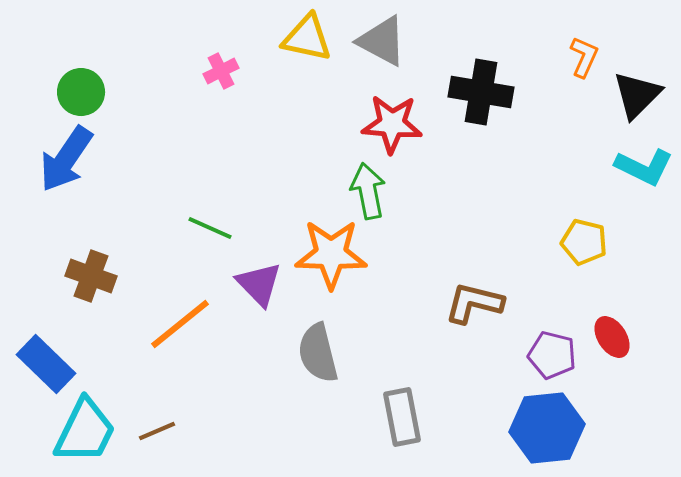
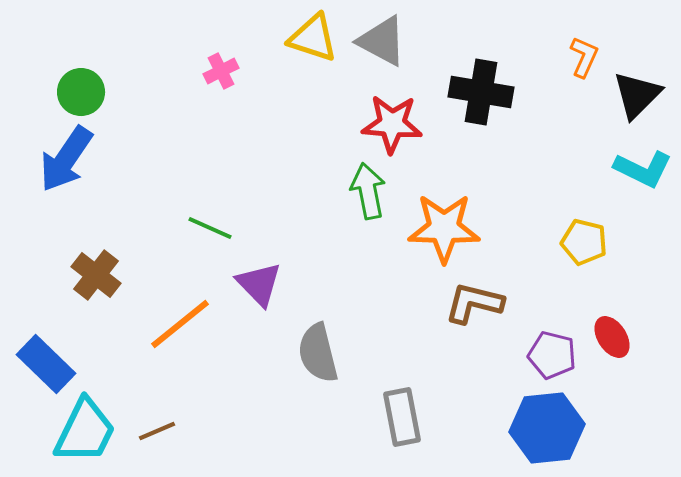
yellow triangle: moved 6 px right; rotated 6 degrees clockwise
cyan L-shape: moved 1 px left, 2 px down
orange star: moved 113 px right, 26 px up
brown cross: moved 5 px right, 1 px up; rotated 18 degrees clockwise
